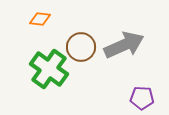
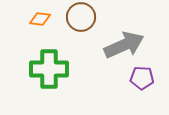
brown circle: moved 30 px up
green cross: rotated 36 degrees counterclockwise
purple pentagon: moved 20 px up
